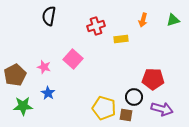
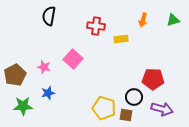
red cross: rotated 24 degrees clockwise
blue star: rotated 24 degrees clockwise
